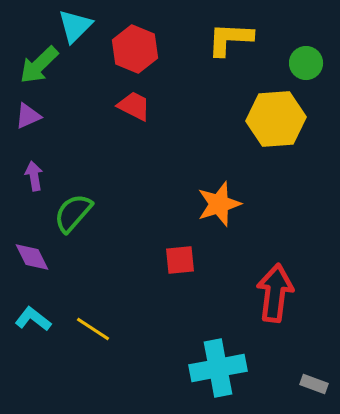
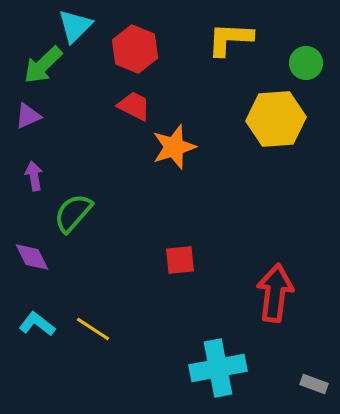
green arrow: moved 4 px right
orange star: moved 45 px left, 57 px up
cyan L-shape: moved 4 px right, 5 px down
